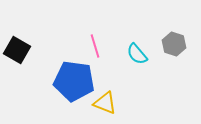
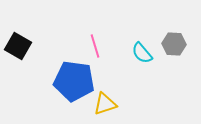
gray hexagon: rotated 15 degrees counterclockwise
black square: moved 1 px right, 4 px up
cyan semicircle: moved 5 px right, 1 px up
yellow triangle: moved 1 px down; rotated 40 degrees counterclockwise
